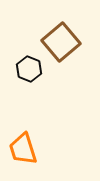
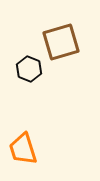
brown square: rotated 24 degrees clockwise
